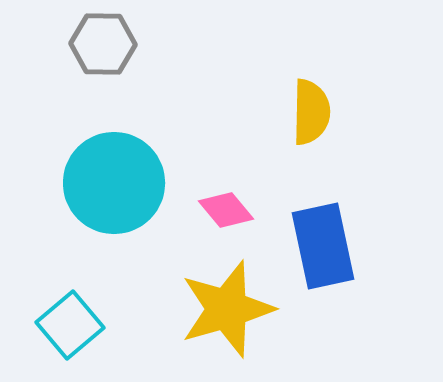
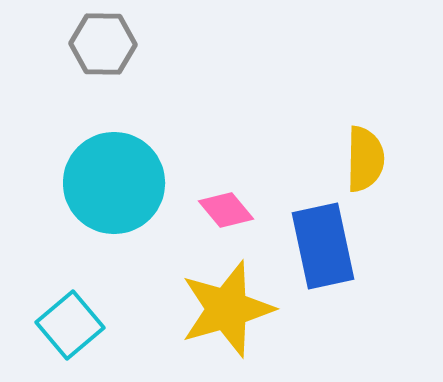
yellow semicircle: moved 54 px right, 47 px down
